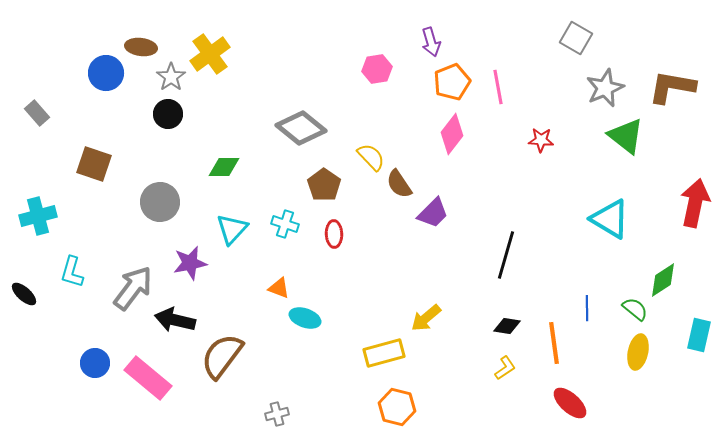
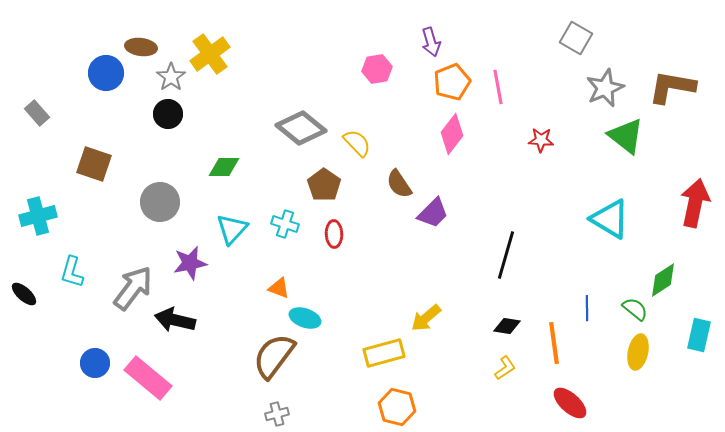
yellow semicircle at (371, 157): moved 14 px left, 14 px up
brown semicircle at (222, 356): moved 52 px right
